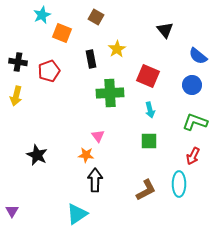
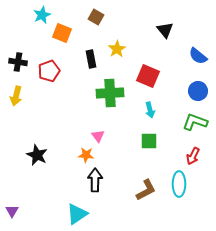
blue circle: moved 6 px right, 6 px down
